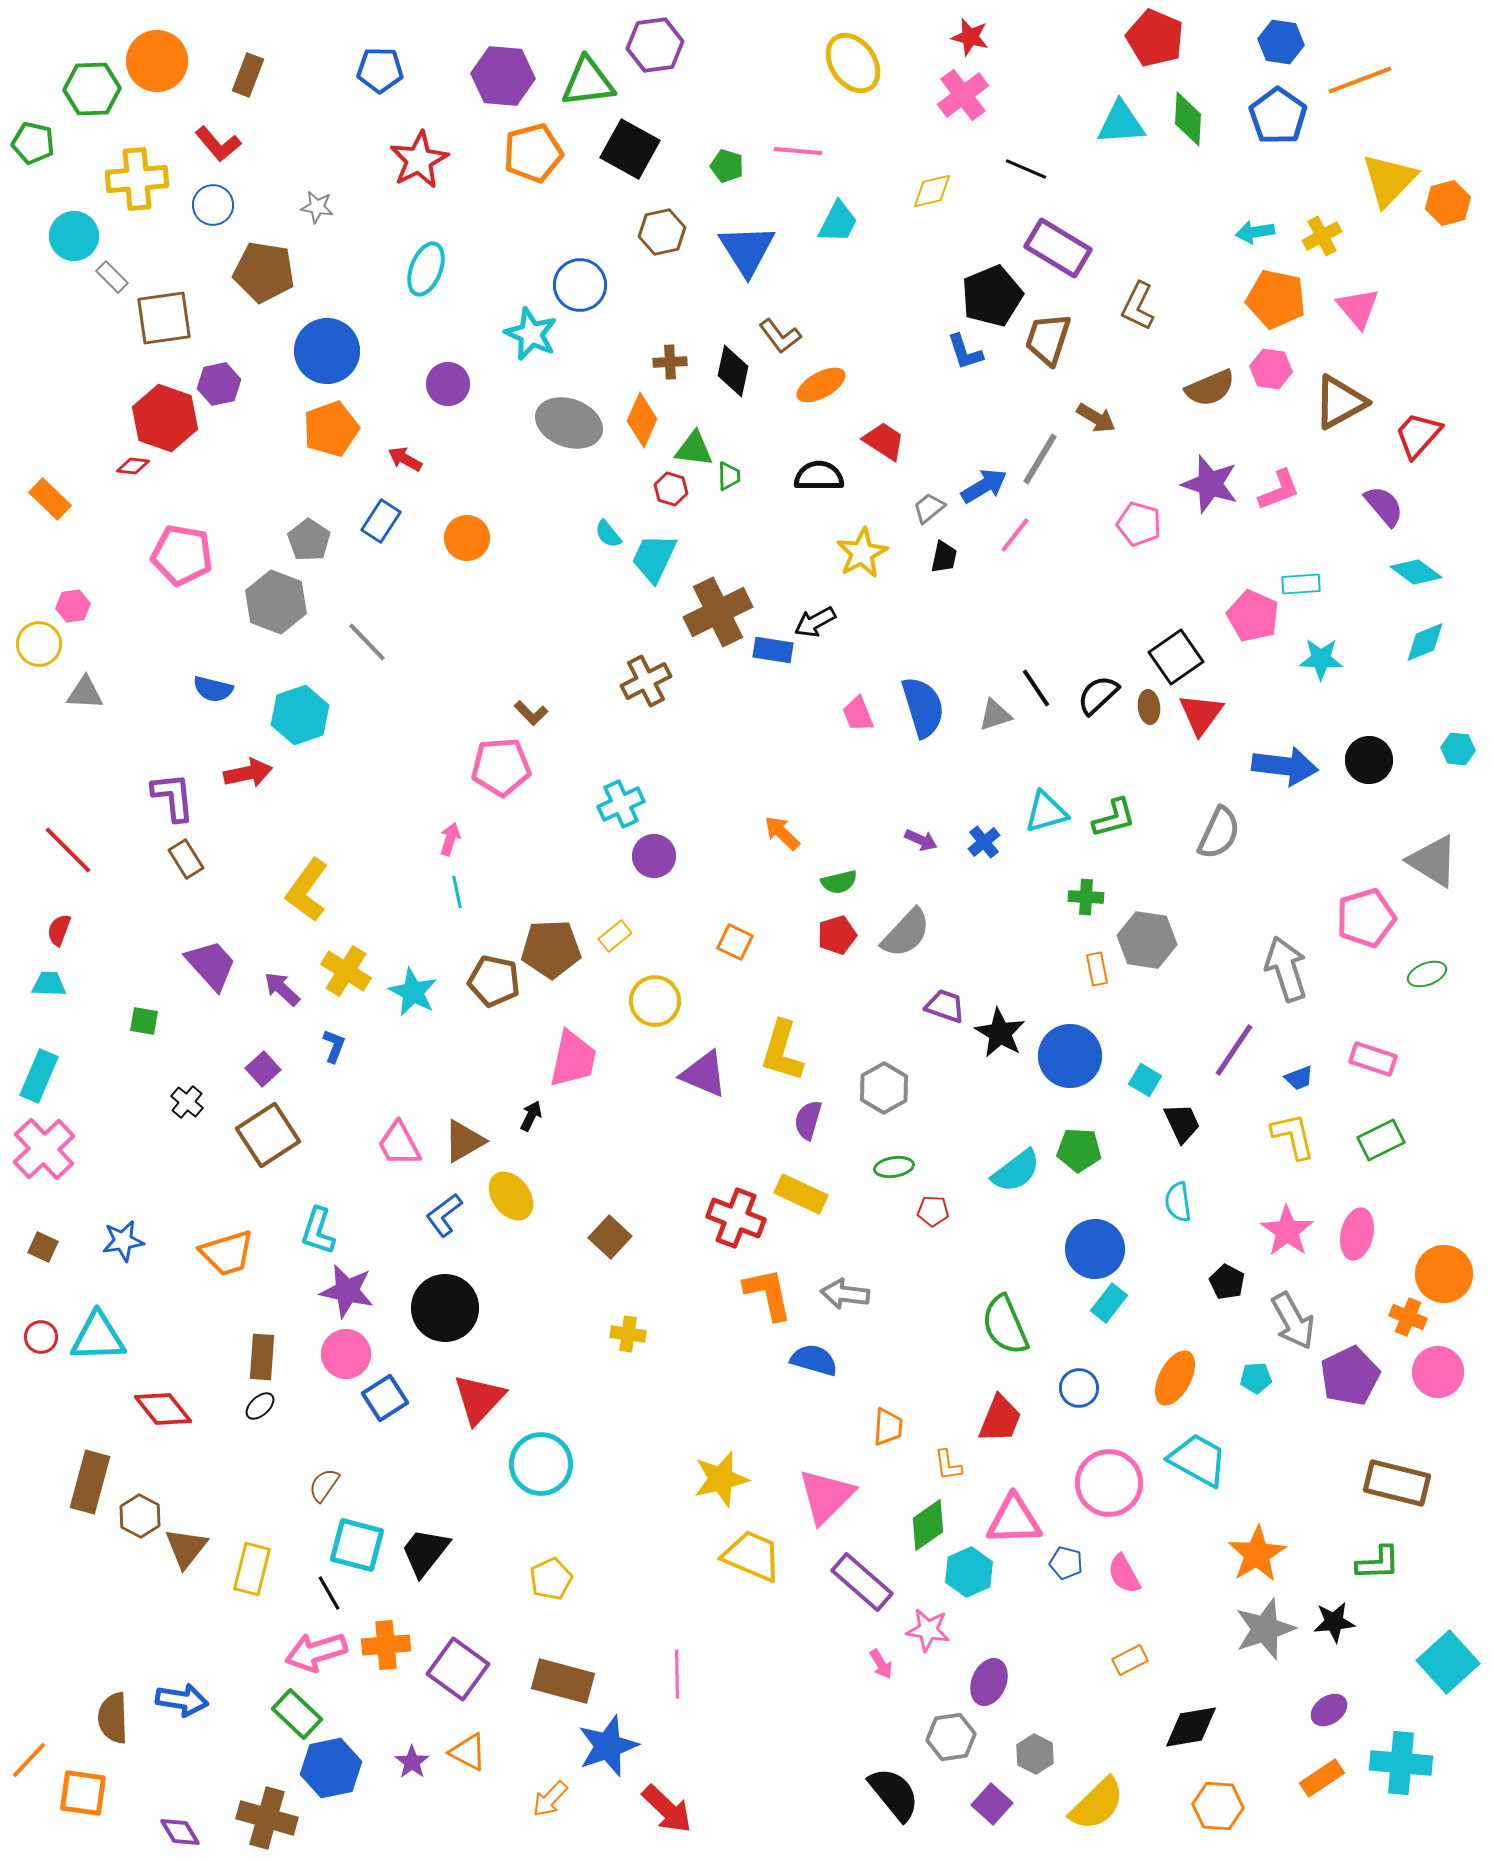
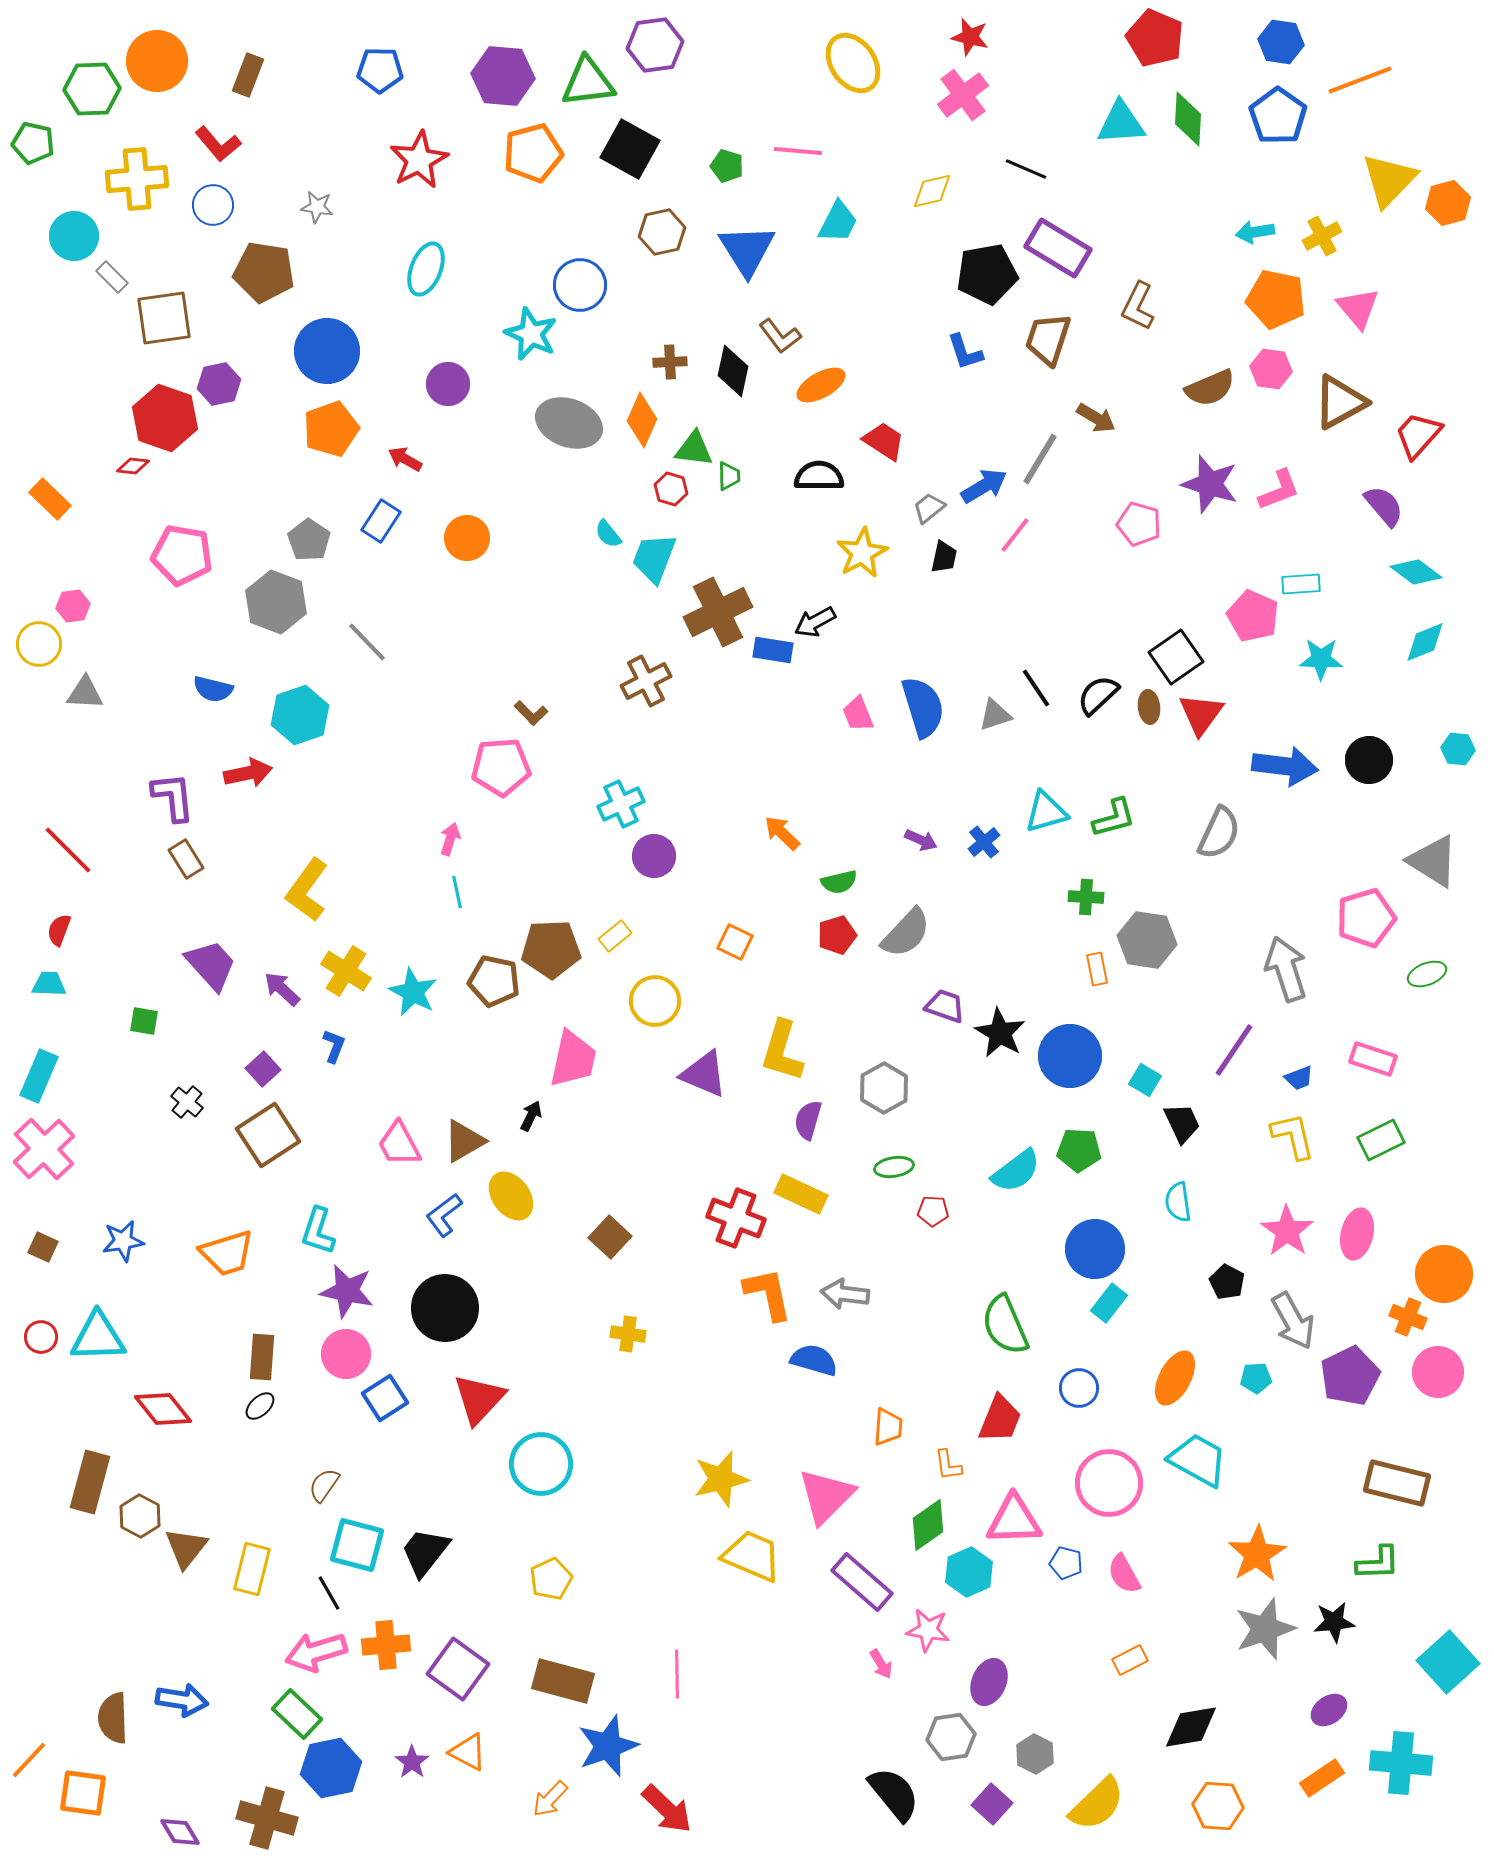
black pentagon at (992, 296): moved 5 px left, 22 px up; rotated 12 degrees clockwise
cyan trapezoid at (654, 558): rotated 4 degrees counterclockwise
